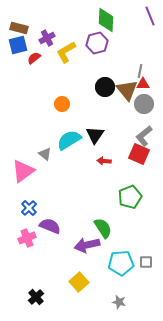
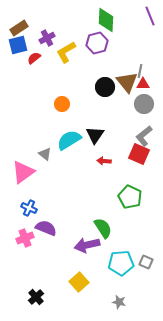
brown rectangle: rotated 48 degrees counterclockwise
brown triangle: moved 8 px up
pink triangle: moved 1 px down
green pentagon: rotated 25 degrees counterclockwise
blue cross: rotated 21 degrees counterclockwise
purple semicircle: moved 4 px left, 2 px down
pink cross: moved 2 px left
gray square: rotated 24 degrees clockwise
